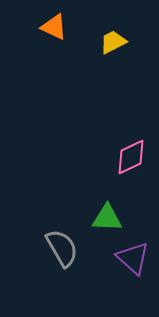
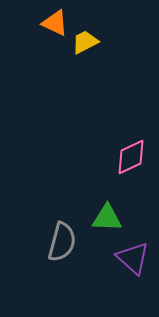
orange triangle: moved 1 px right, 4 px up
yellow trapezoid: moved 28 px left
gray semicircle: moved 6 px up; rotated 45 degrees clockwise
